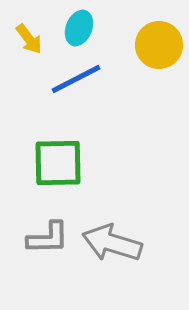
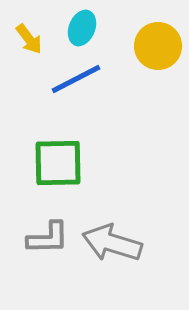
cyan ellipse: moved 3 px right
yellow circle: moved 1 px left, 1 px down
